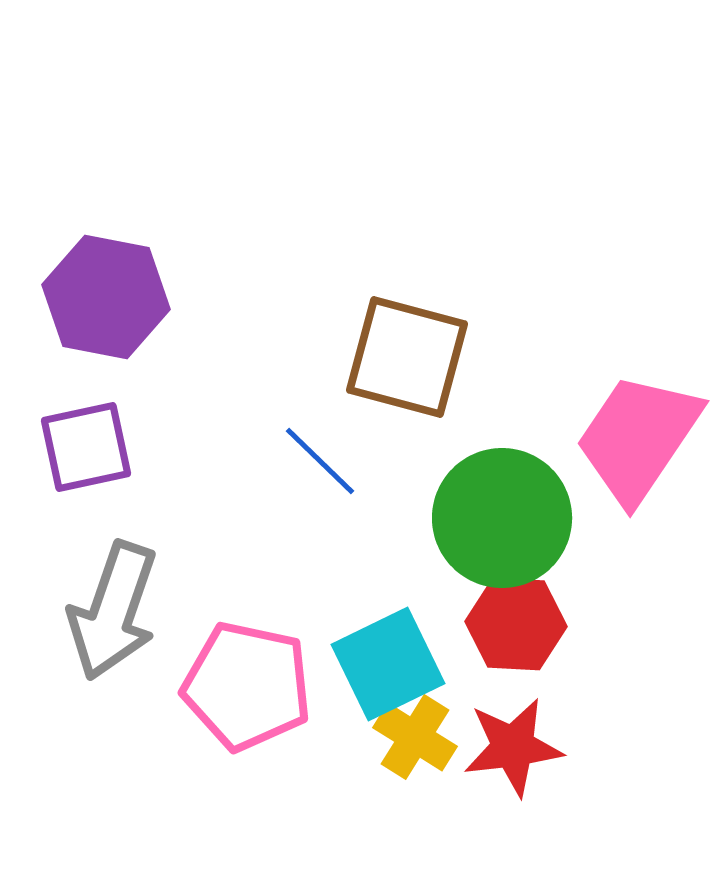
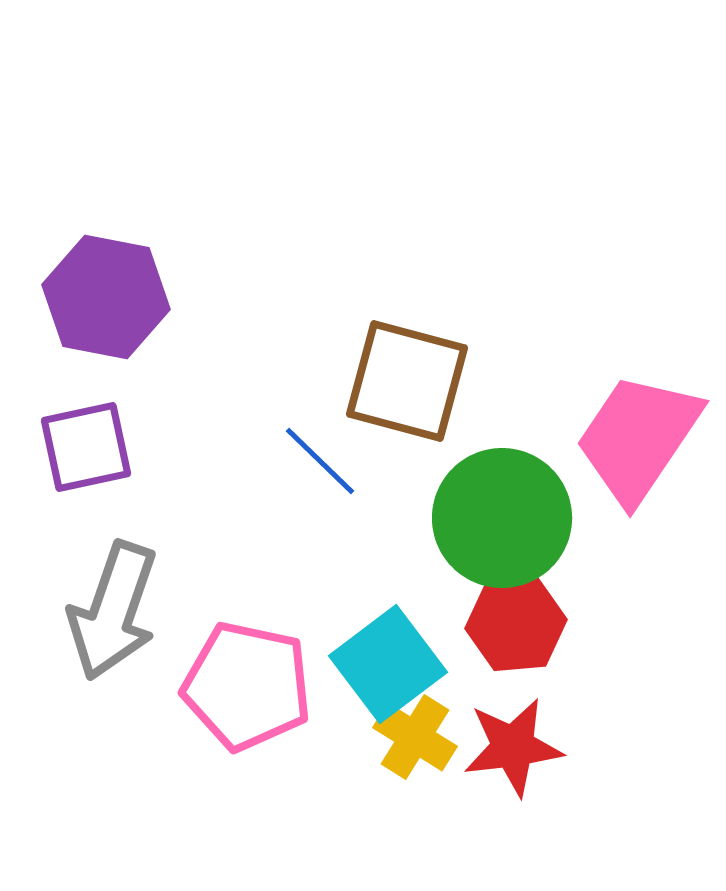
brown square: moved 24 px down
red hexagon: rotated 8 degrees counterclockwise
cyan square: rotated 11 degrees counterclockwise
